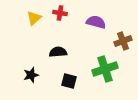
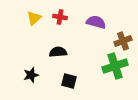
red cross: moved 4 px down
green cross: moved 10 px right, 3 px up
